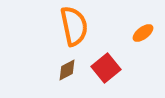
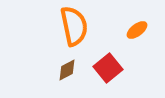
orange ellipse: moved 6 px left, 3 px up
red square: moved 2 px right
